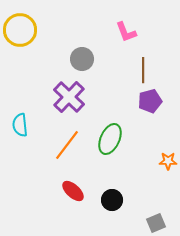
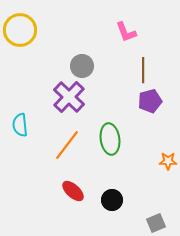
gray circle: moved 7 px down
green ellipse: rotated 32 degrees counterclockwise
